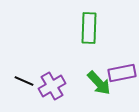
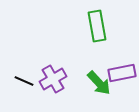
green rectangle: moved 8 px right, 2 px up; rotated 12 degrees counterclockwise
purple cross: moved 1 px right, 7 px up
